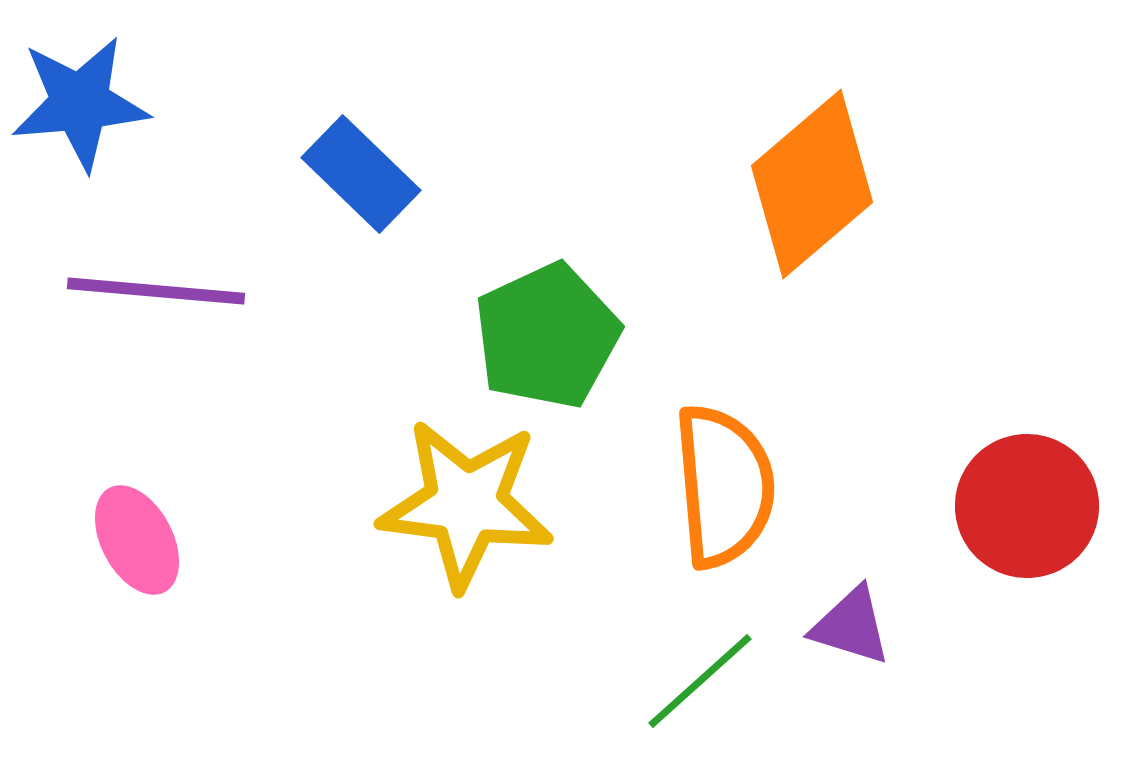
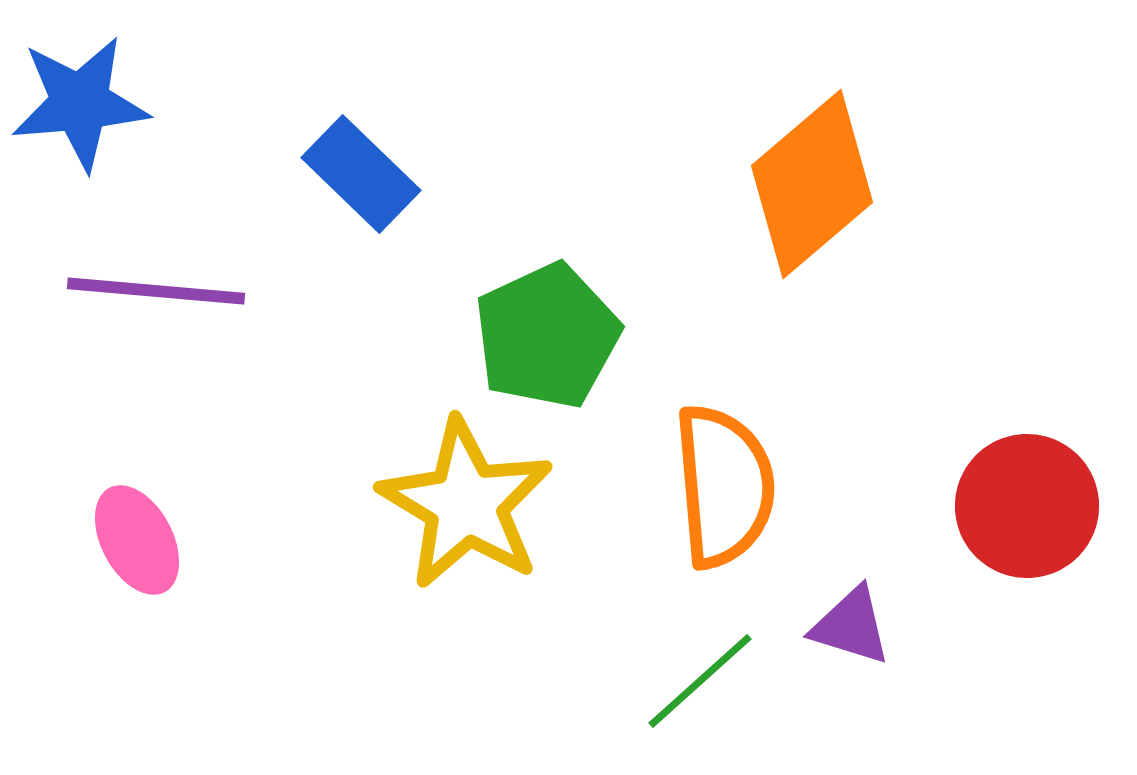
yellow star: rotated 24 degrees clockwise
